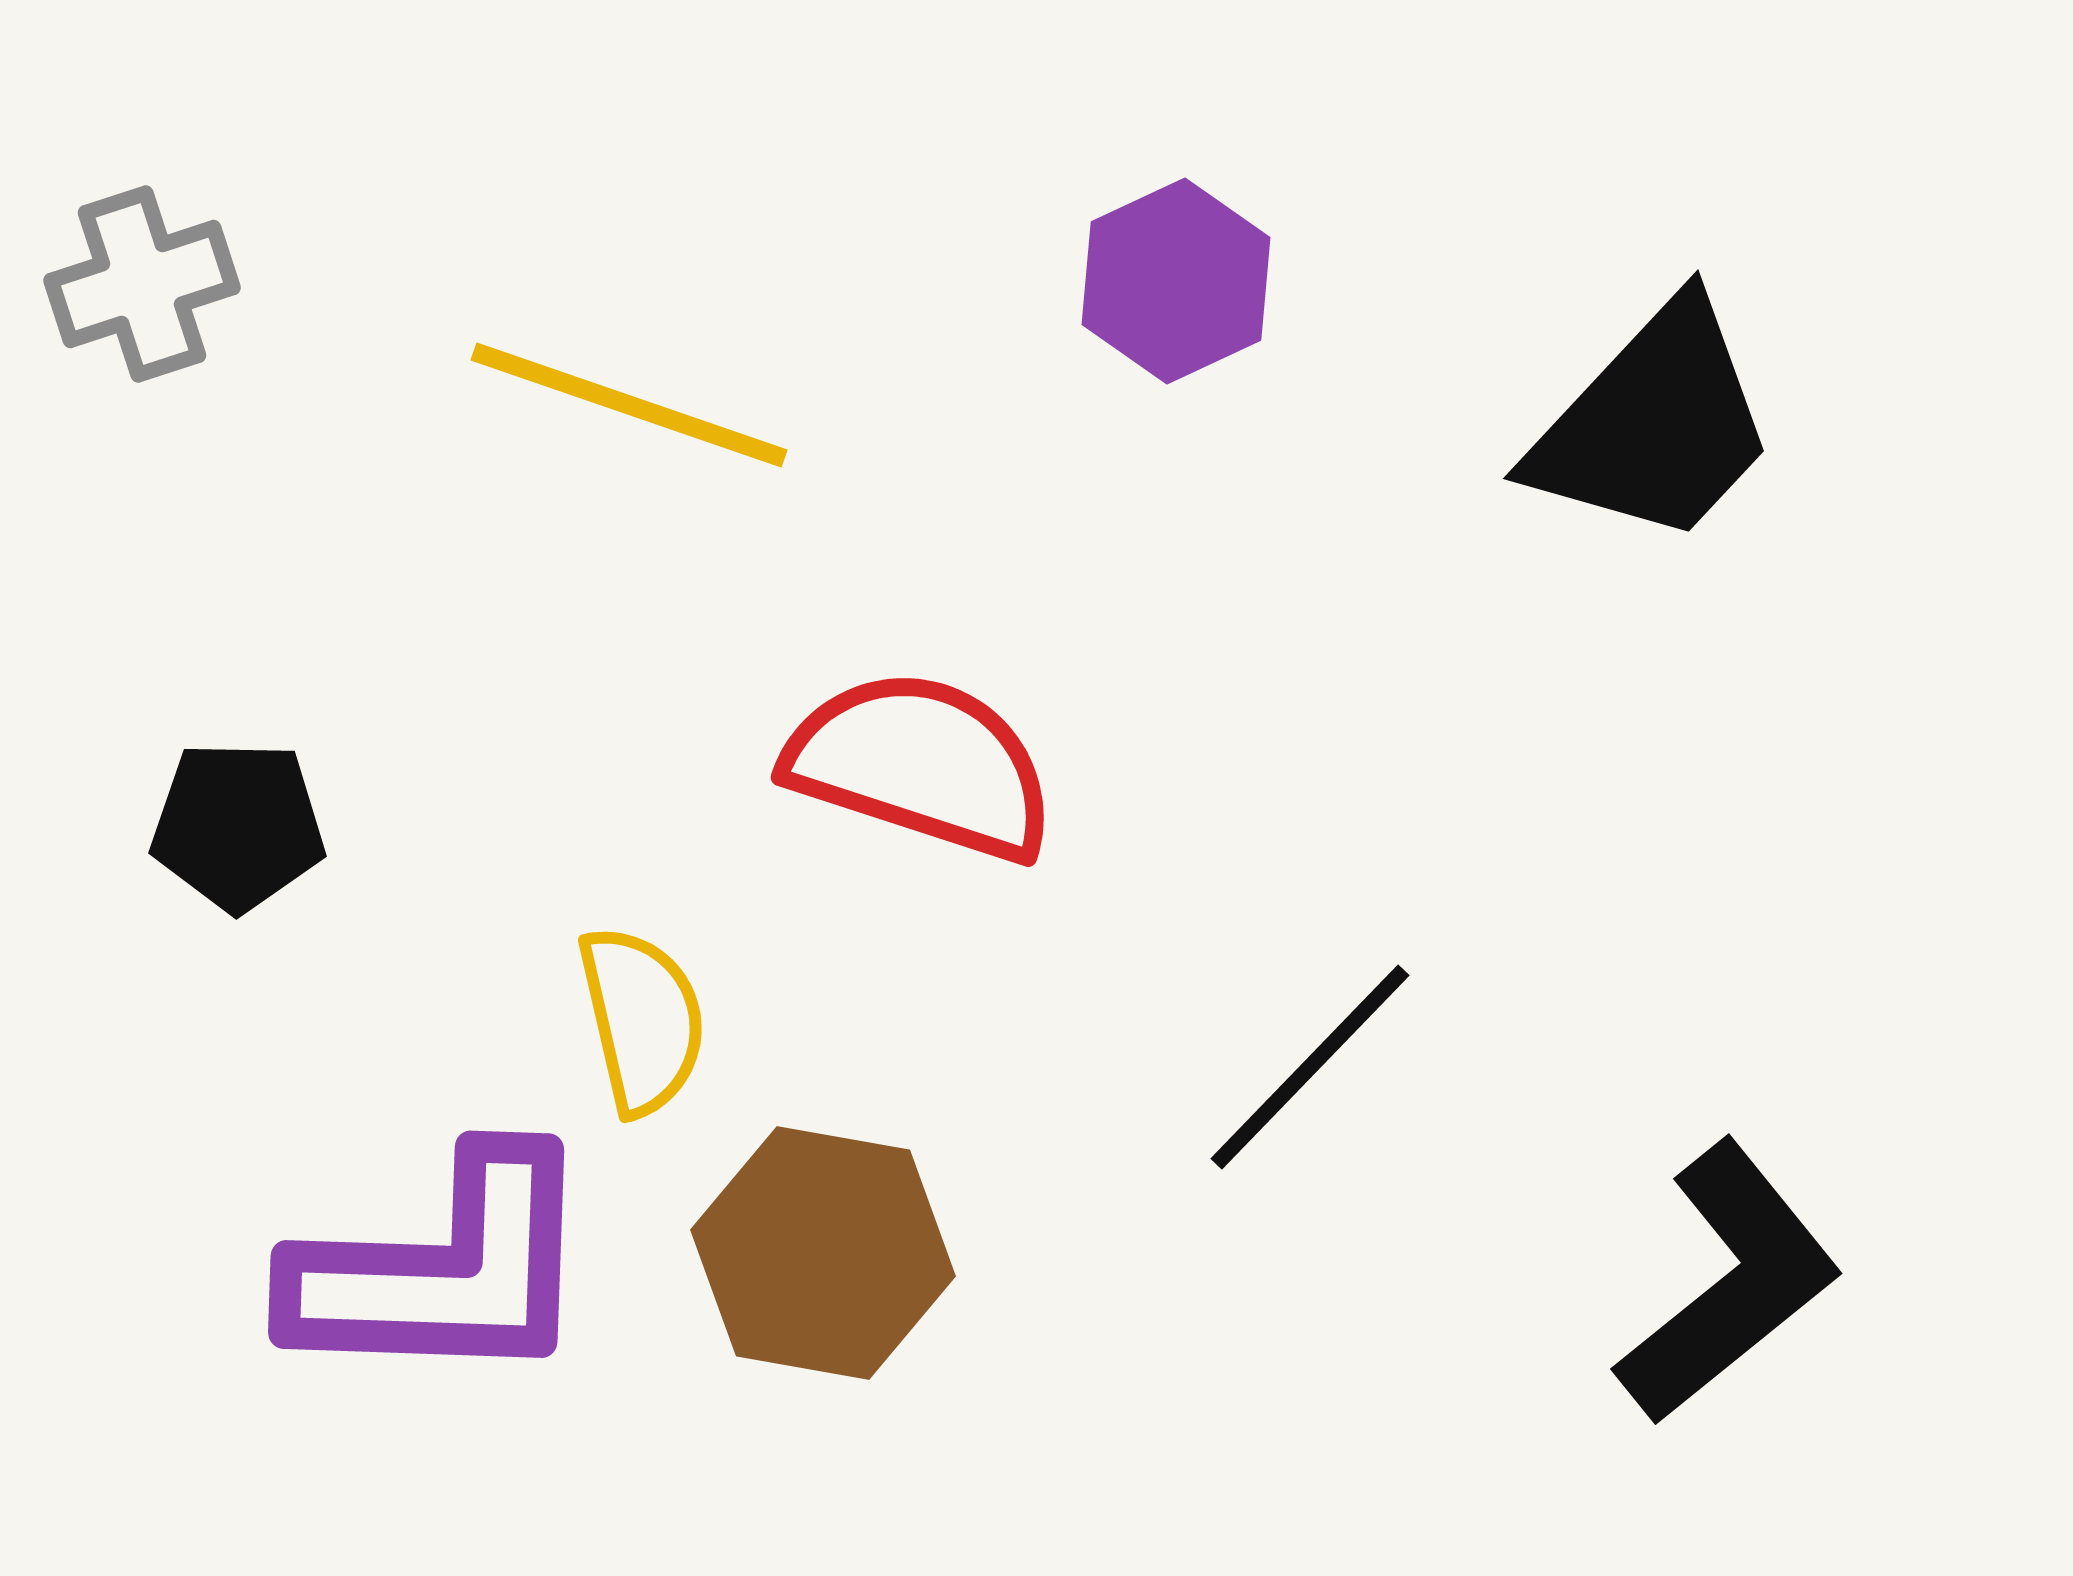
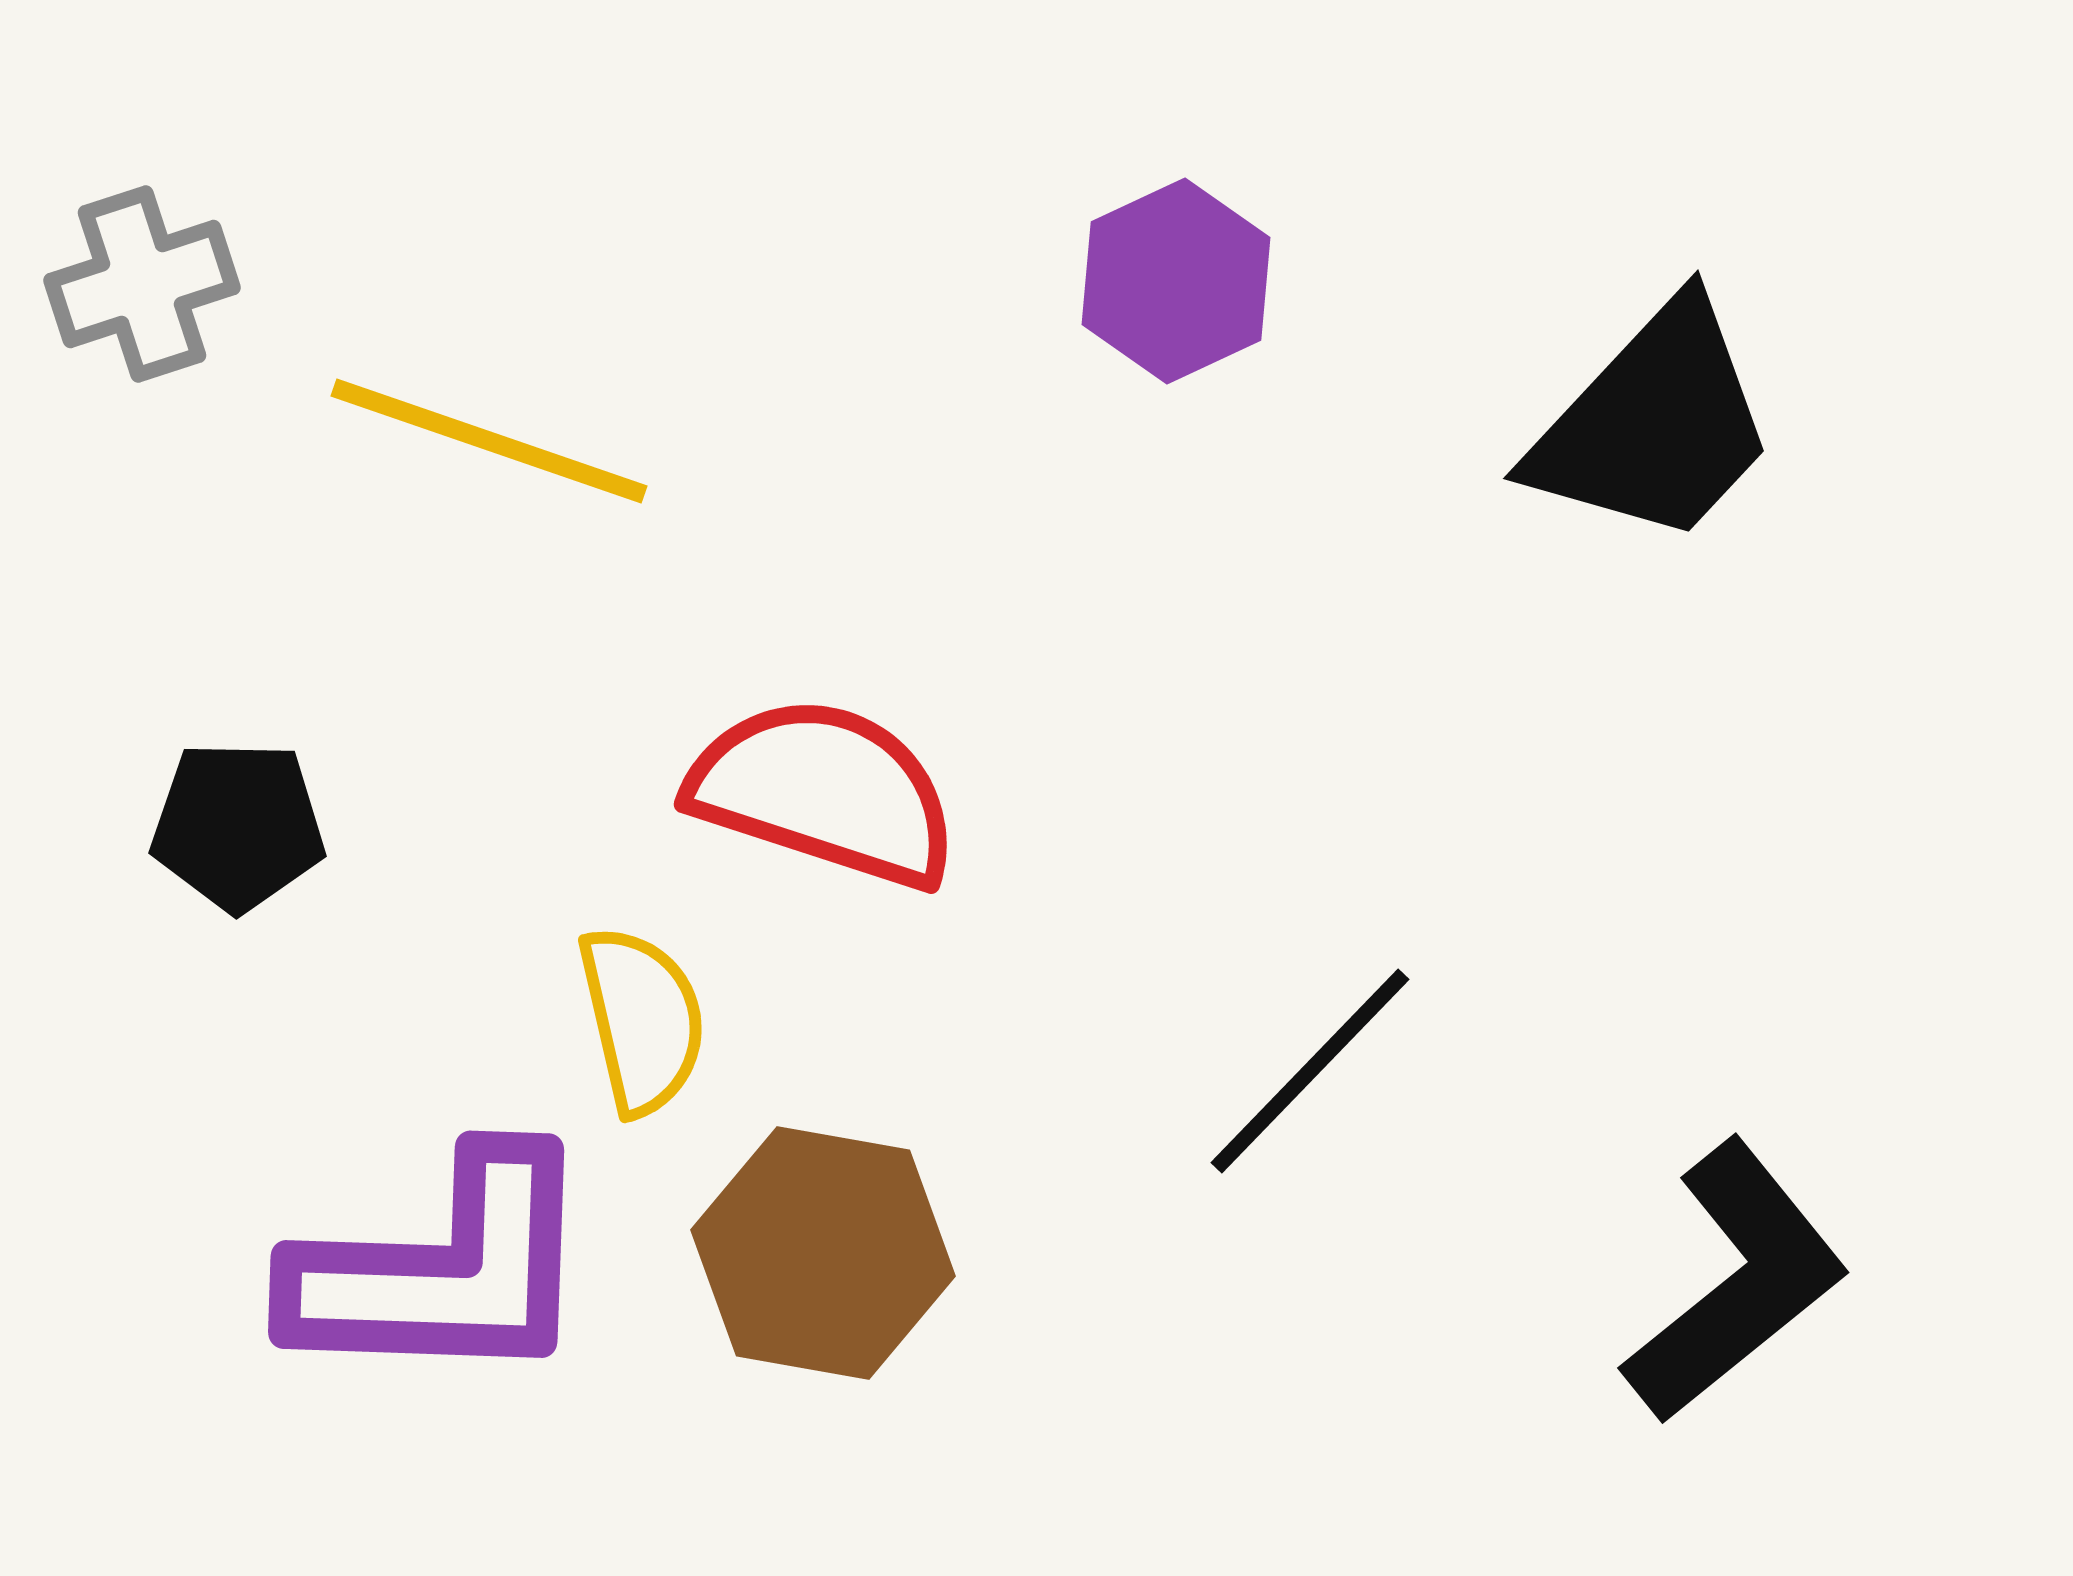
yellow line: moved 140 px left, 36 px down
red semicircle: moved 97 px left, 27 px down
black line: moved 4 px down
black L-shape: moved 7 px right, 1 px up
